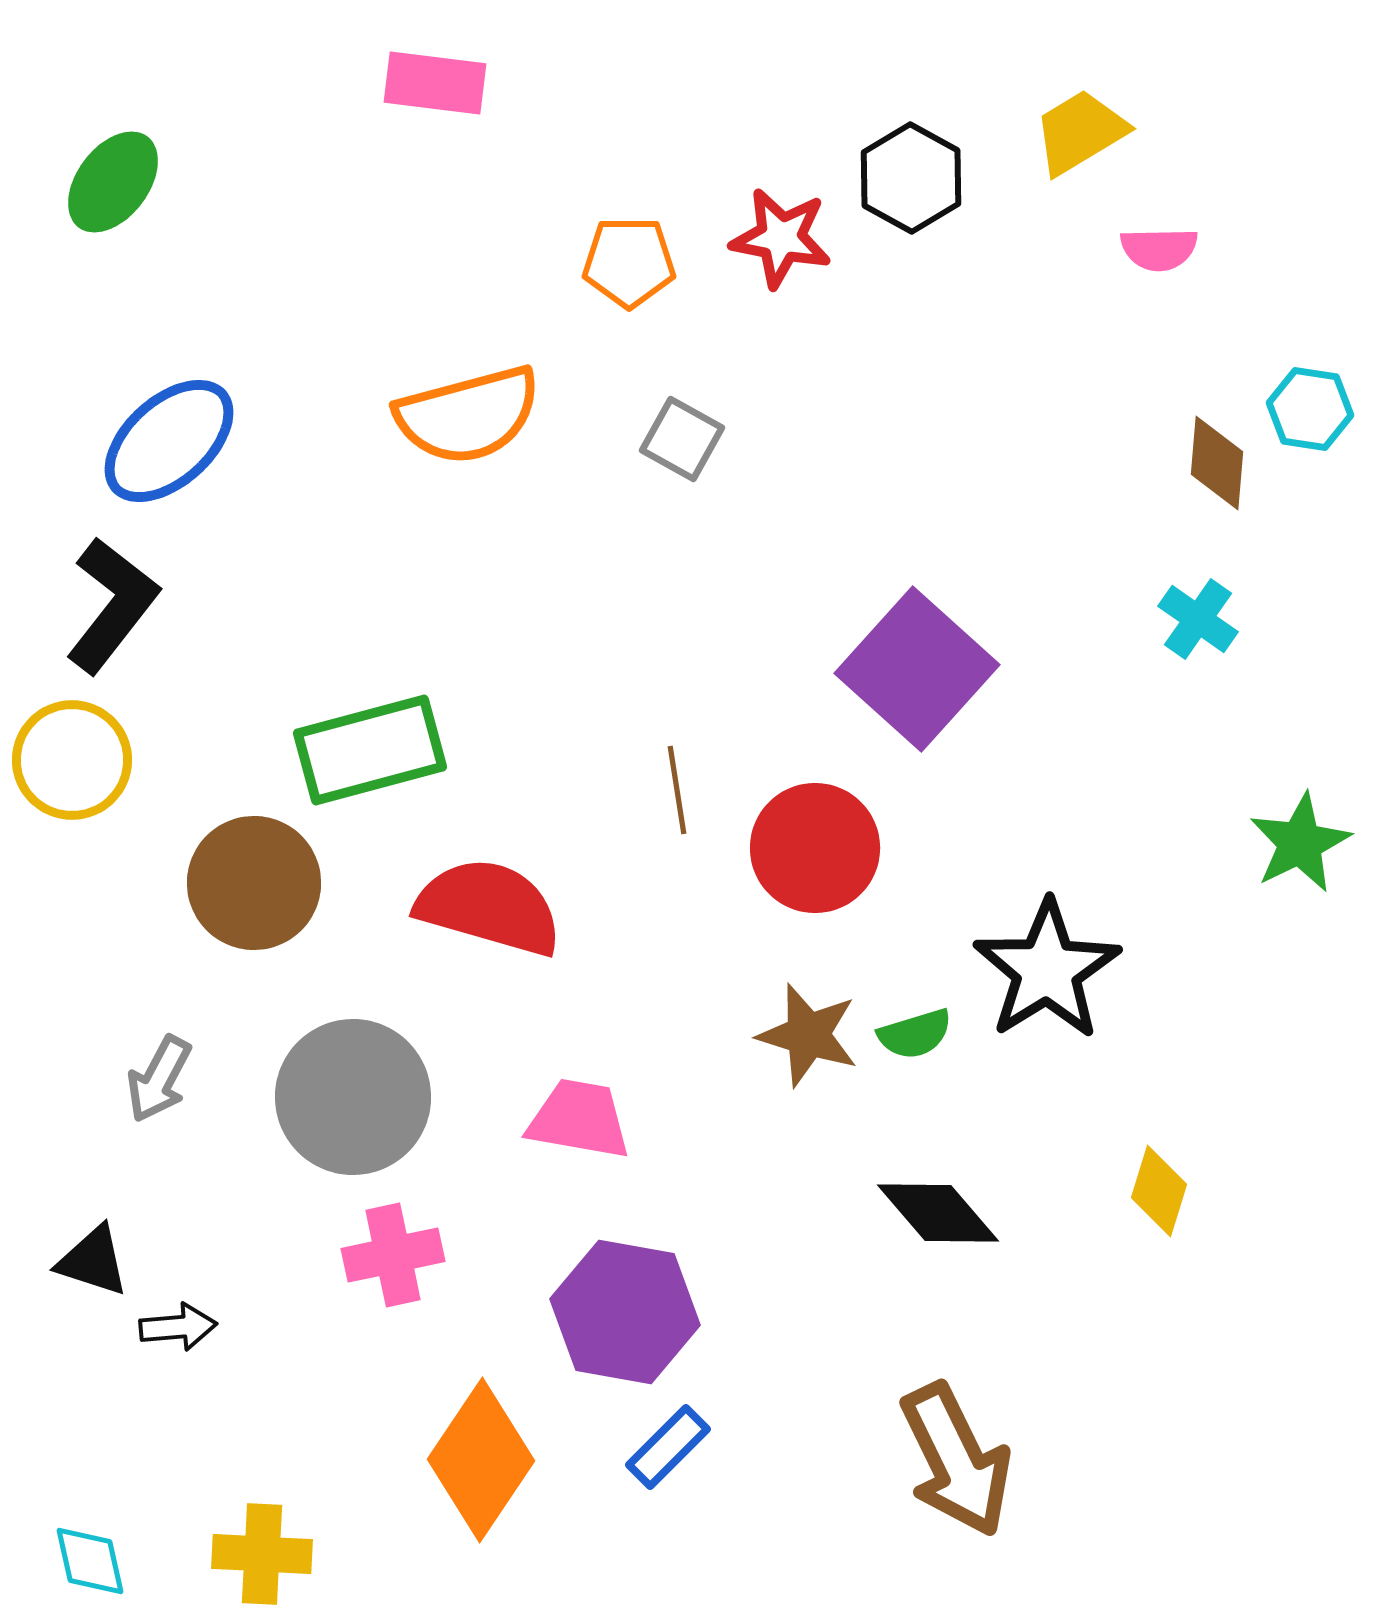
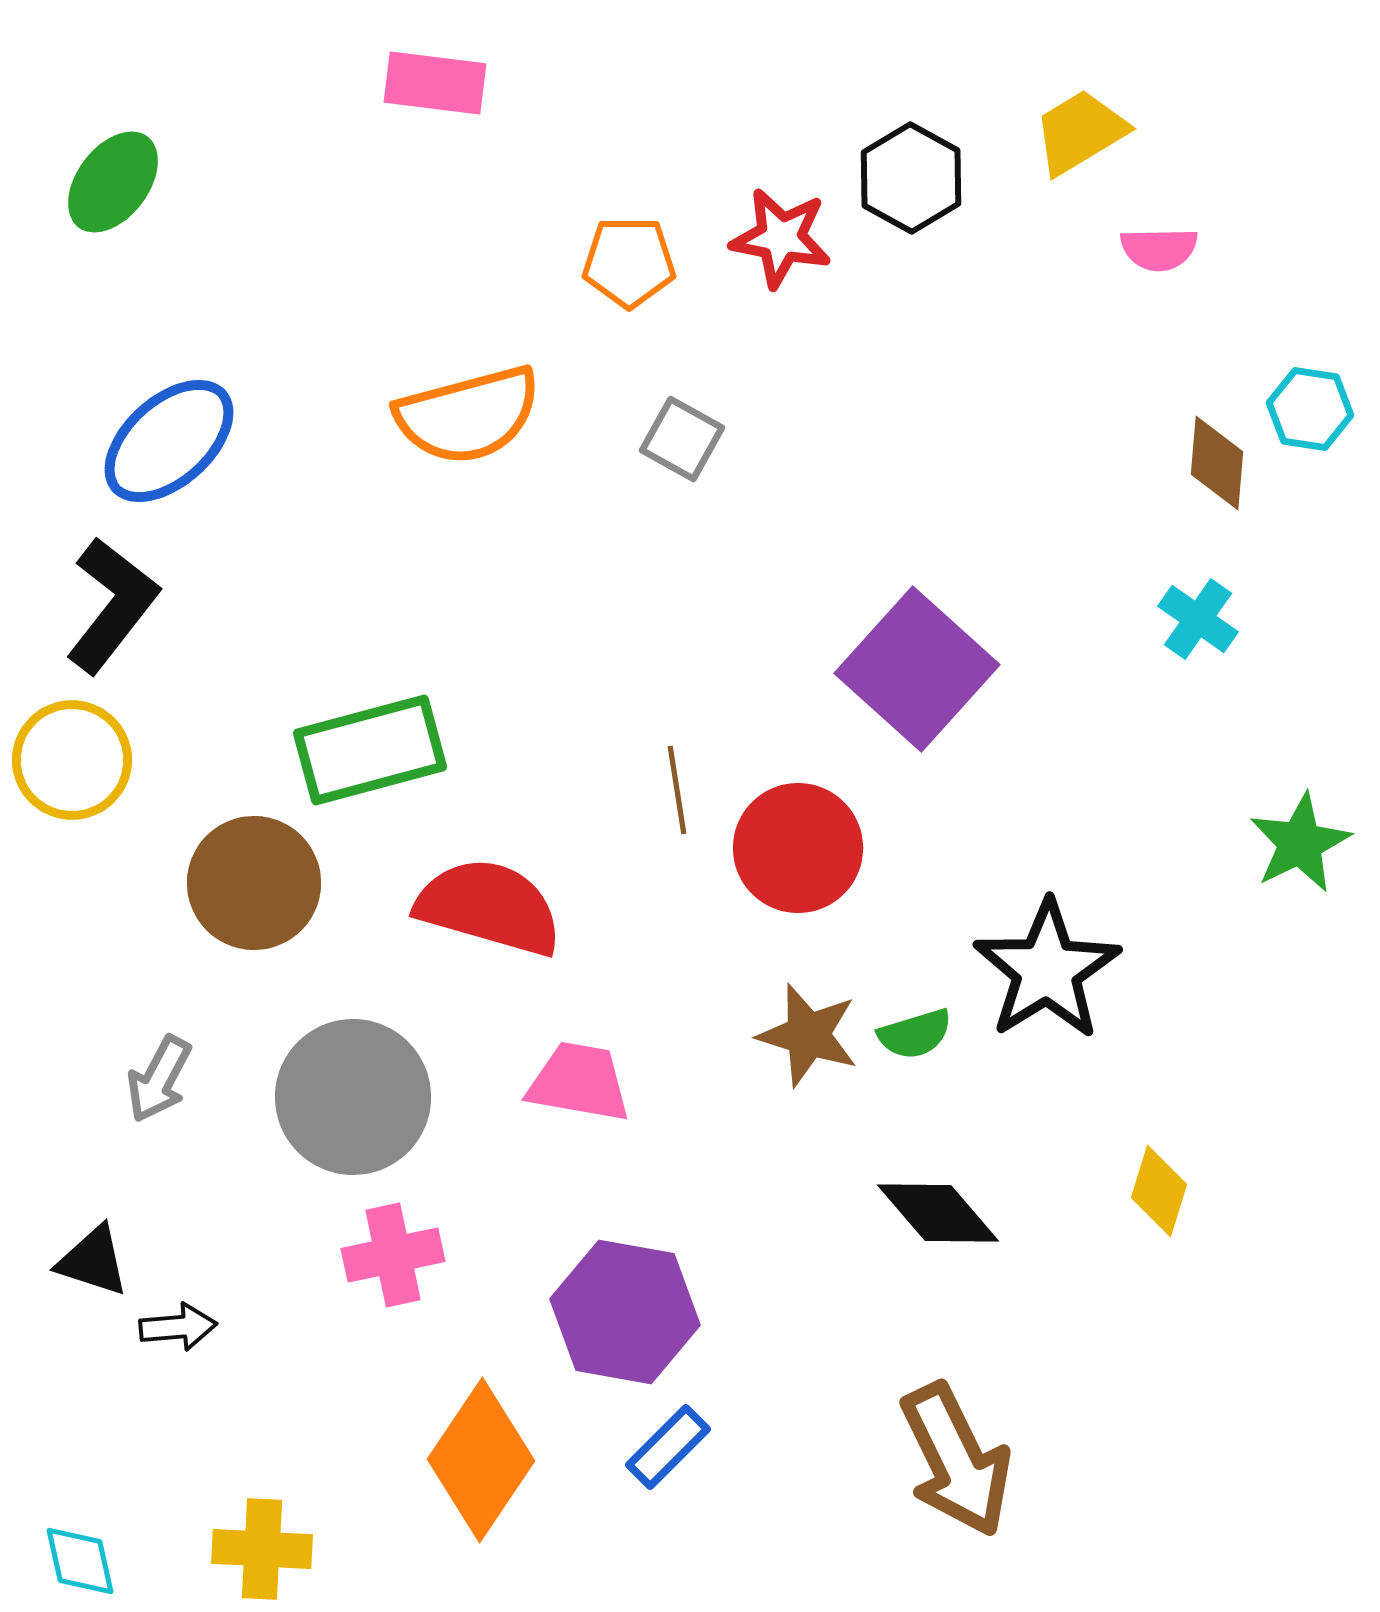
red circle: moved 17 px left
pink trapezoid: moved 37 px up
yellow cross: moved 5 px up
cyan diamond: moved 10 px left
